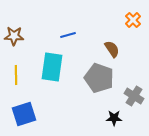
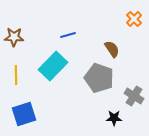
orange cross: moved 1 px right, 1 px up
brown star: moved 1 px down
cyan rectangle: moved 1 px right, 1 px up; rotated 36 degrees clockwise
